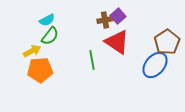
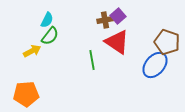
cyan semicircle: rotated 35 degrees counterclockwise
brown pentagon: rotated 20 degrees counterclockwise
orange pentagon: moved 14 px left, 24 px down
